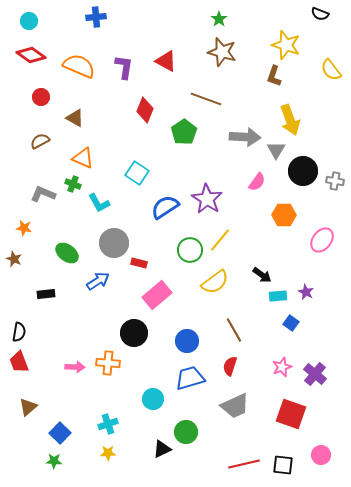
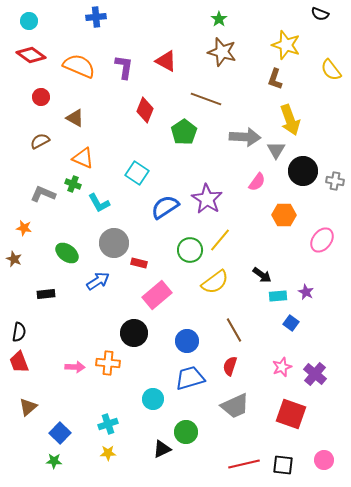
brown L-shape at (274, 76): moved 1 px right, 3 px down
pink circle at (321, 455): moved 3 px right, 5 px down
